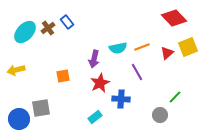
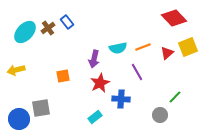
orange line: moved 1 px right
